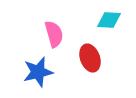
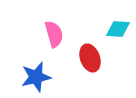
cyan diamond: moved 9 px right, 9 px down
blue star: moved 2 px left, 5 px down
